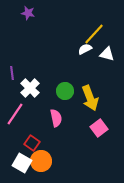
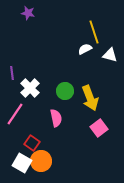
yellow line: moved 2 px up; rotated 60 degrees counterclockwise
white triangle: moved 3 px right, 1 px down
